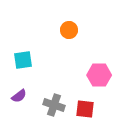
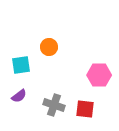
orange circle: moved 20 px left, 17 px down
cyan square: moved 2 px left, 5 px down
